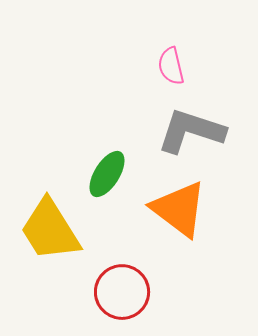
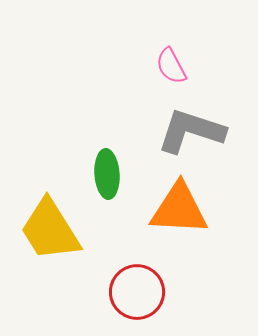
pink semicircle: rotated 15 degrees counterclockwise
green ellipse: rotated 36 degrees counterclockwise
orange triangle: rotated 34 degrees counterclockwise
red circle: moved 15 px right
